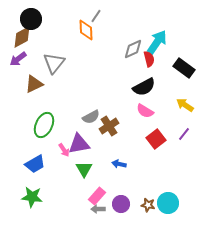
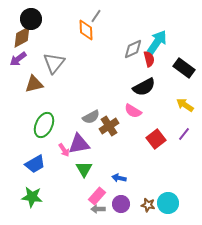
brown triangle: rotated 12 degrees clockwise
pink semicircle: moved 12 px left
blue arrow: moved 14 px down
